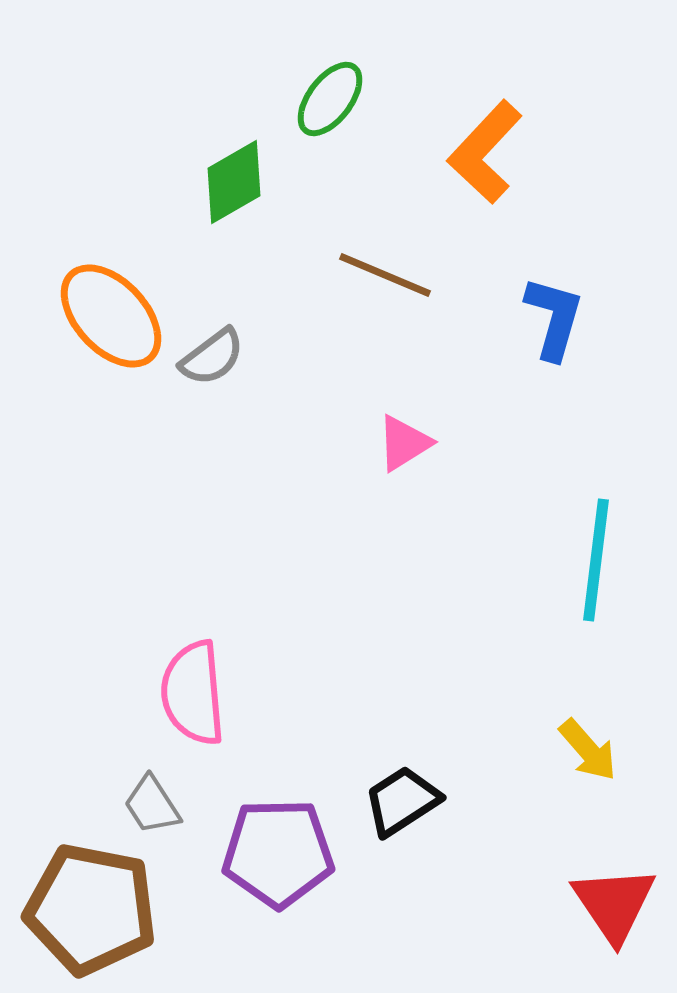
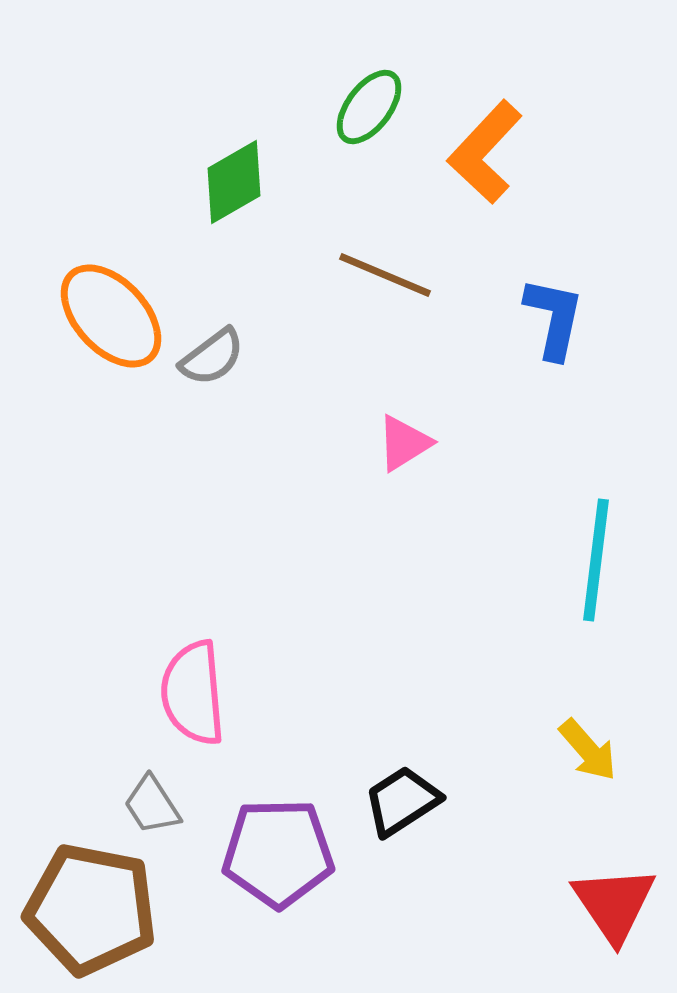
green ellipse: moved 39 px right, 8 px down
blue L-shape: rotated 4 degrees counterclockwise
